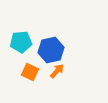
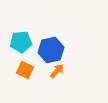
orange square: moved 5 px left, 2 px up
